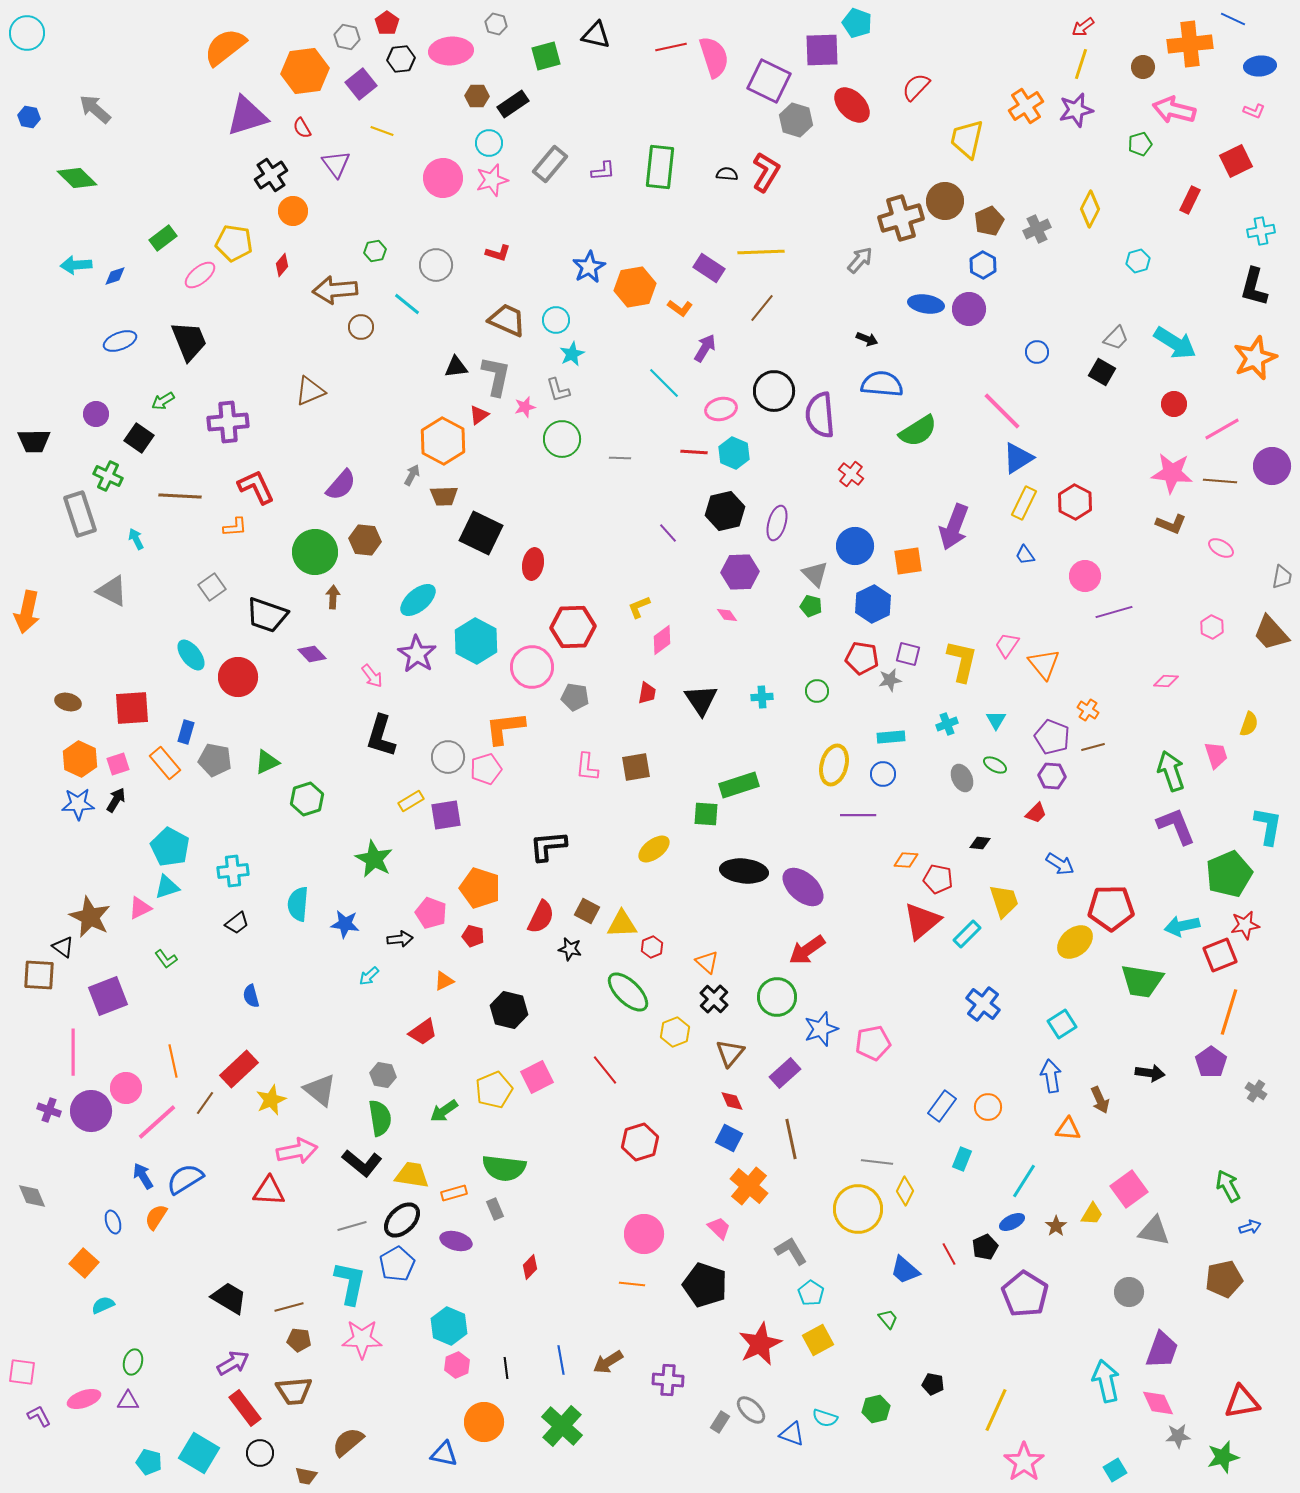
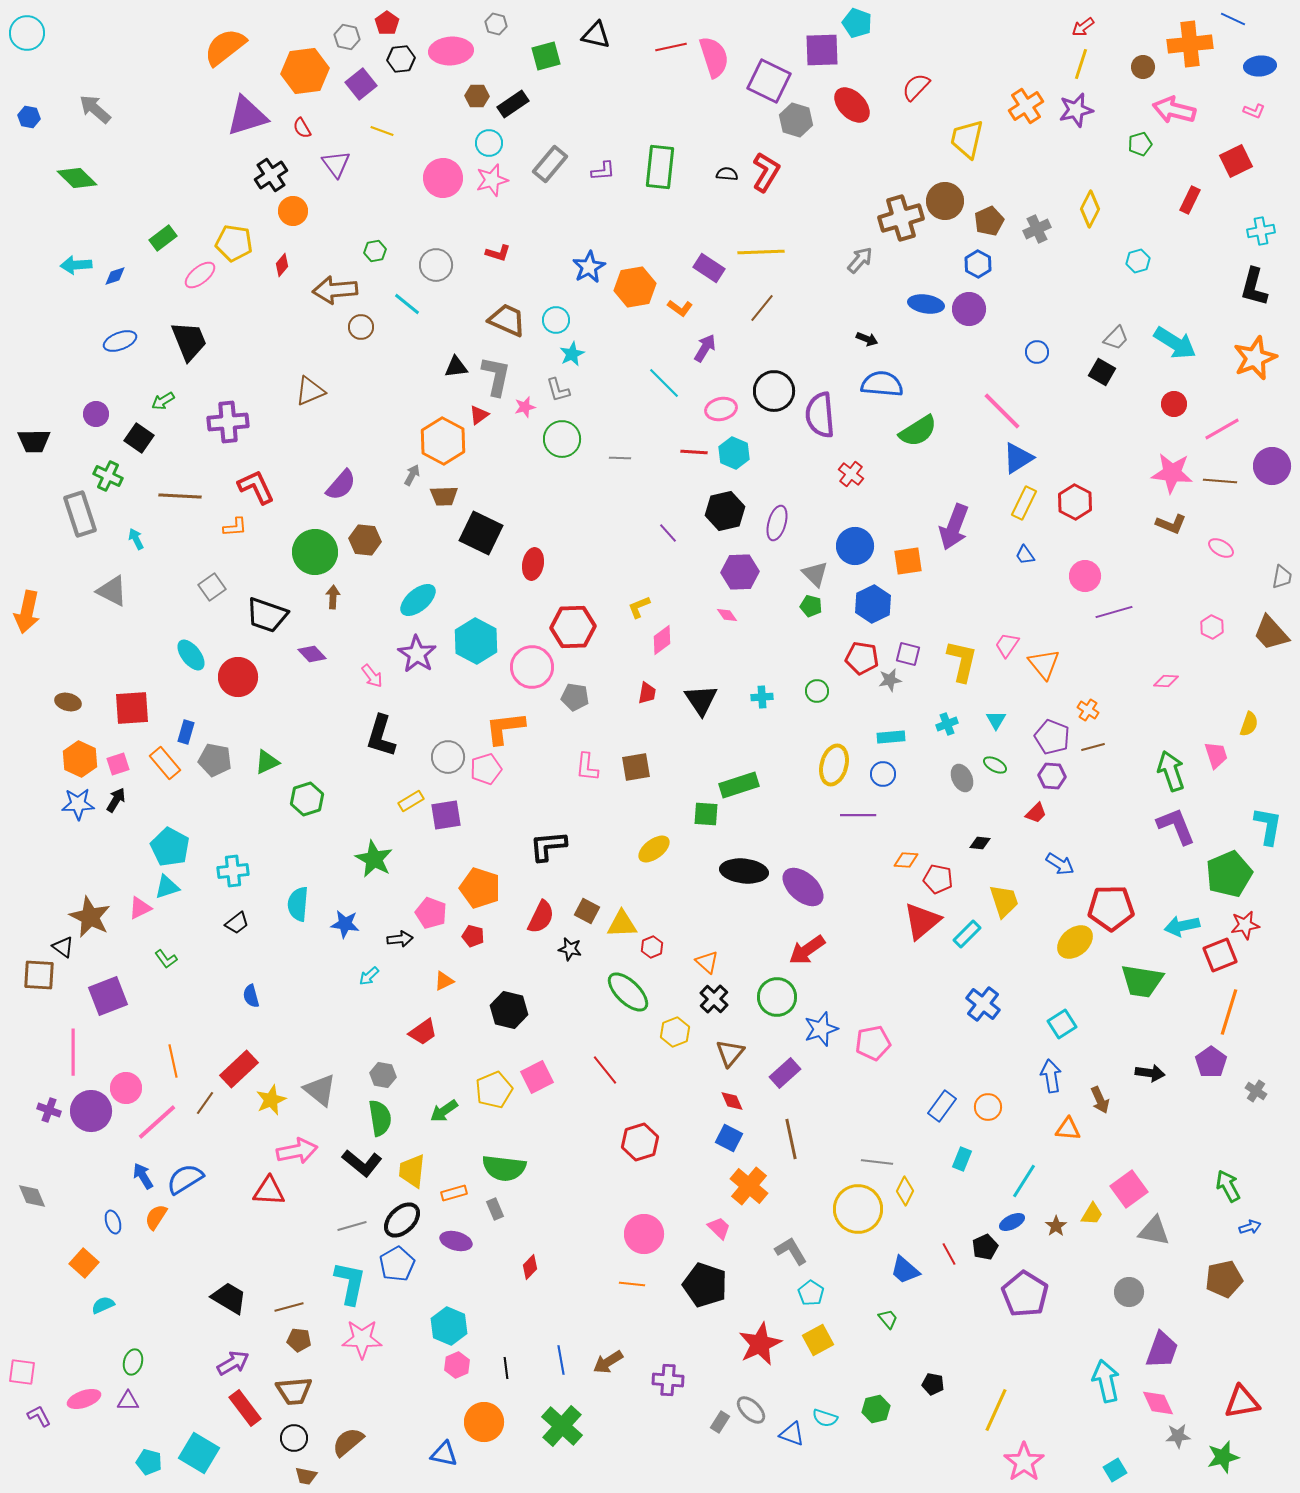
blue hexagon at (983, 265): moved 5 px left, 1 px up
yellow trapezoid at (412, 1175): moved 4 px up; rotated 93 degrees counterclockwise
black circle at (260, 1453): moved 34 px right, 15 px up
